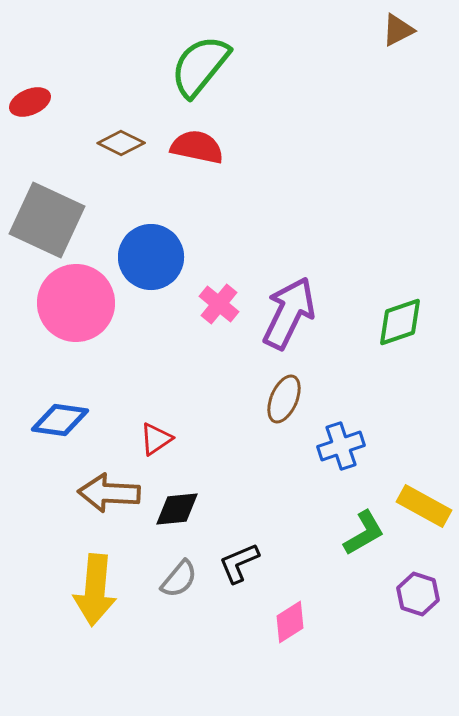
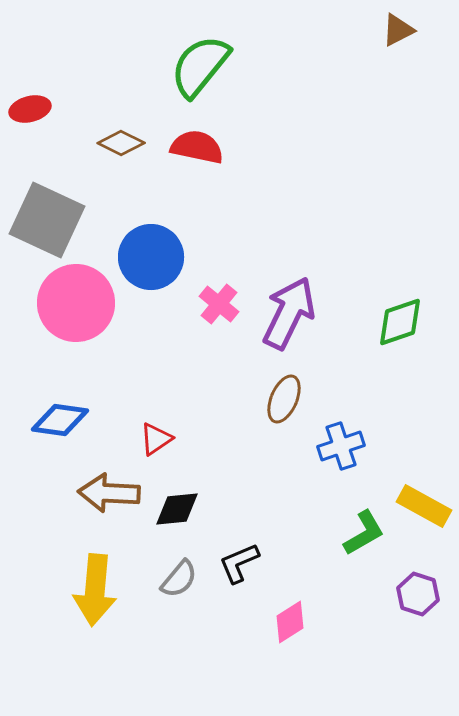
red ellipse: moved 7 px down; rotated 9 degrees clockwise
